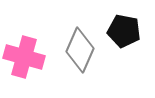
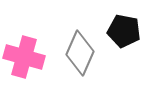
gray diamond: moved 3 px down
